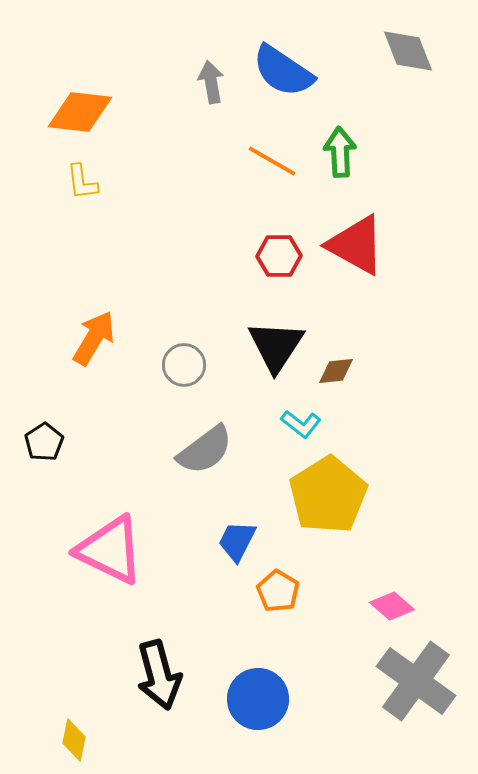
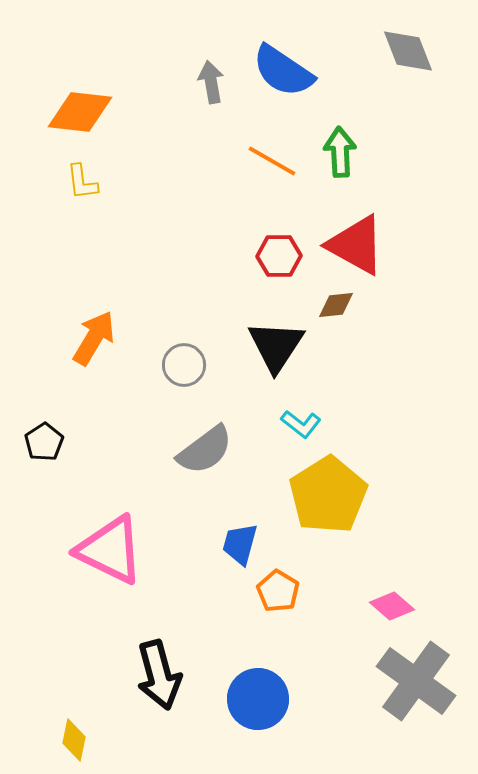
brown diamond: moved 66 px up
blue trapezoid: moved 3 px right, 3 px down; rotated 12 degrees counterclockwise
